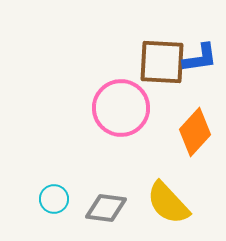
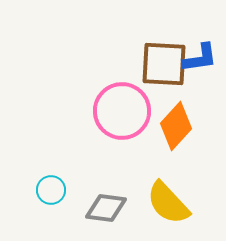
brown square: moved 2 px right, 2 px down
pink circle: moved 1 px right, 3 px down
orange diamond: moved 19 px left, 6 px up
cyan circle: moved 3 px left, 9 px up
